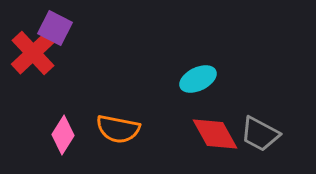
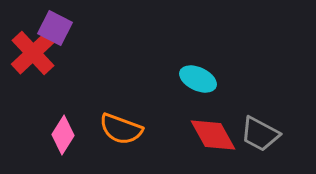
cyan ellipse: rotated 51 degrees clockwise
orange semicircle: moved 3 px right; rotated 9 degrees clockwise
red diamond: moved 2 px left, 1 px down
